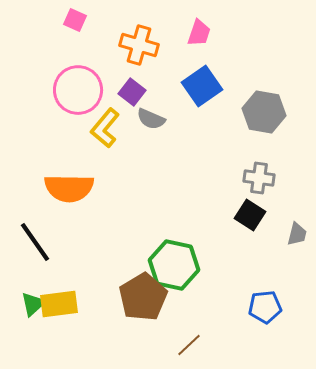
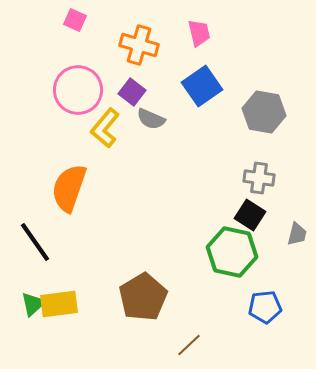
pink trapezoid: rotated 32 degrees counterclockwise
orange semicircle: rotated 108 degrees clockwise
green hexagon: moved 58 px right, 13 px up
